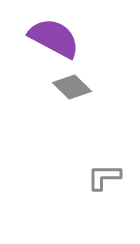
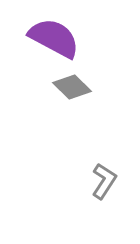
gray L-shape: moved 4 px down; rotated 123 degrees clockwise
